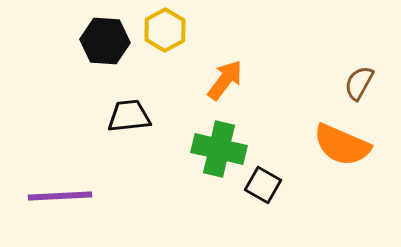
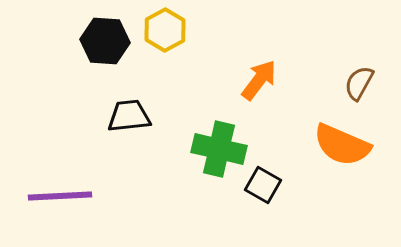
orange arrow: moved 34 px right
